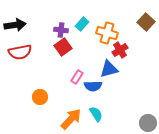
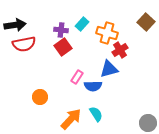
red semicircle: moved 4 px right, 8 px up
